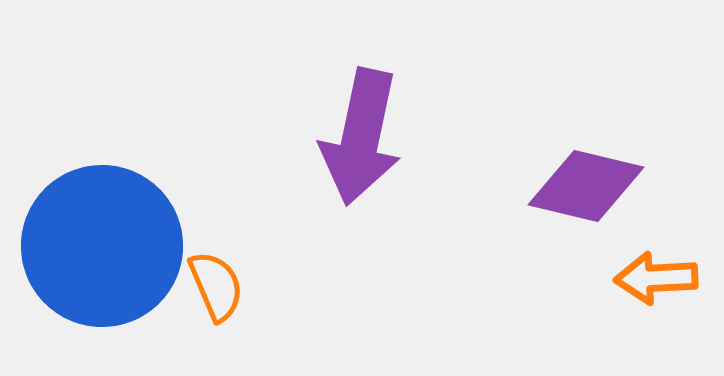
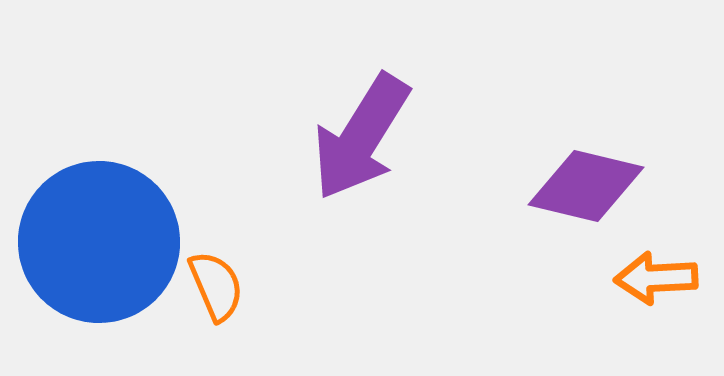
purple arrow: rotated 20 degrees clockwise
blue circle: moved 3 px left, 4 px up
